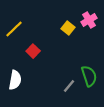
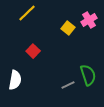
yellow line: moved 13 px right, 16 px up
green semicircle: moved 1 px left, 1 px up
gray line: moved 1 px left, 1 px up; rotated 24 degrees clockwise
